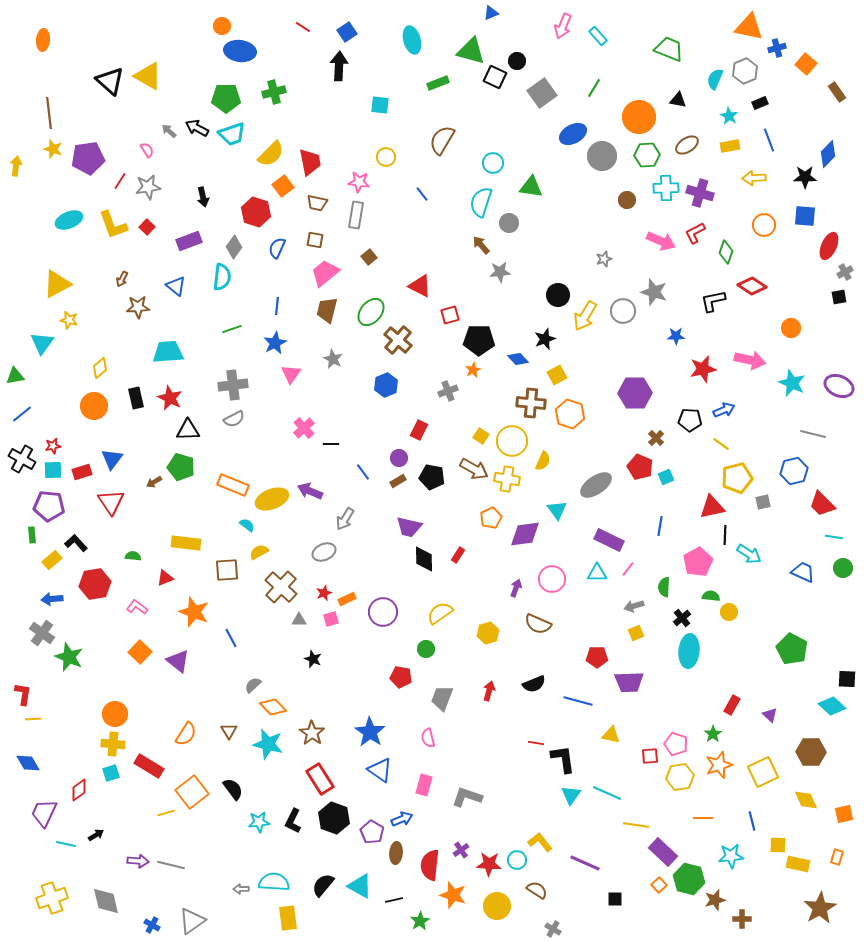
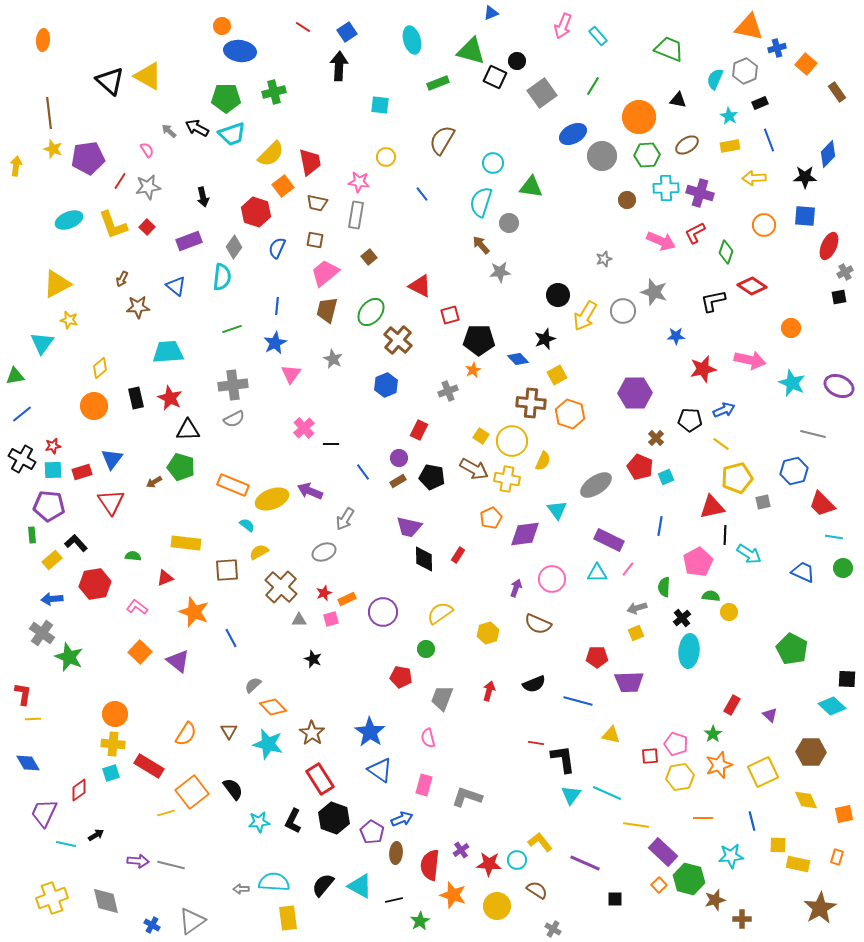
green line at (594, 88): moved 1 px left, 2 px up
gray arrow at (634, 606): moved 3 px right, 2 px down
